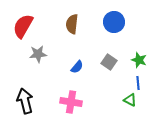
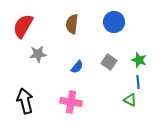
blue line: moved 1 px up
